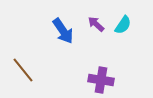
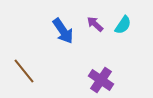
purple arrow: moved 1 px left
brown line: moved 1 px right, 1 px down
purple cross: rotated 25 degrees clockwise
